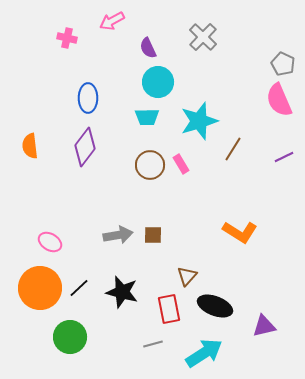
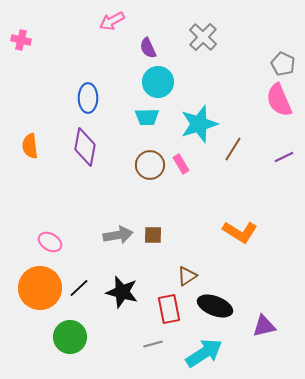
pink cross: moved 46 px left, 2 px down
cyan star: moved 3 px down
purple diamond: rotated 27 degrees counterclockwise
brown triangle: rotated 15 degrees clockwise
